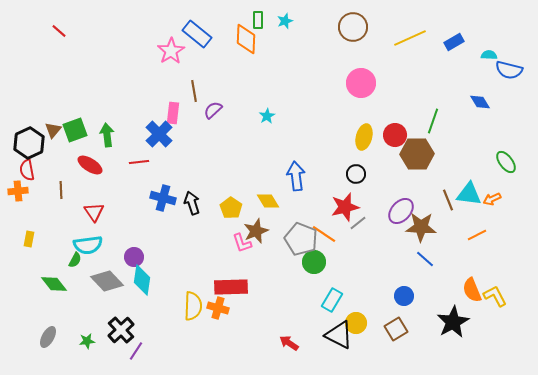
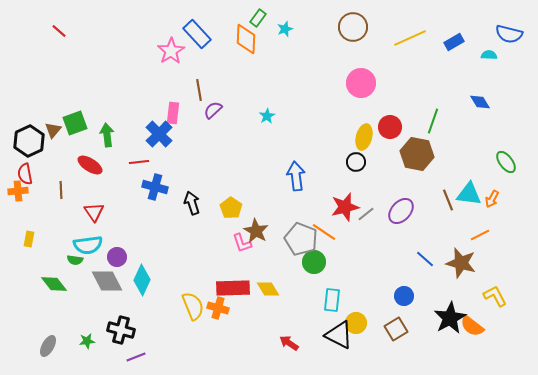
green rectangle at (258, 20): moved 2 px up; rotated 36 degrees clockwise
cyan star at (285, 21): moved 8 px down
blue rectangle at (197, 34): rotated 8 degrees clockwise
blue semicircle at (509, 70): moved 36 px up
brown line at (194, 91): moved 5 px right, 1 px up
green square at (75, 130): moved 7 px up
red circle at (395, 135): moved 5 px left, 8 px up
black hexagon at (29, 143): moved 2 px up
brown hexagon at (417, 154): rotated 12 degrees clockwise
red semicircle at (27, 170): moved 2 px left, 4 px down
black circle at (356, 174): moved 12 px up
blue cross at (163, 198): moved 8 px left, 11 px up
orange arrow at (492, 199): rotated 36 degrees counterclockwise
yellow diamond at (268, 201): moved 88 px down
gray line at (358, 223): moved 8 px right, 9 px up
brown star at (421, 227): moved 40 px right, 36 px down; rotated 12 degrees clockwise
brown star at (256, 231): rotated 20 degrees counterclockwise
orange line at (324, 234): moved 2 px up
orange line at (477, 235): moved 3 px right
purple circle at (134, 257): moved 17 px left
green semicircle at (75, 260): rotated 70 degrees clockwise
cyan diamond at (142, 280): rotated 16 degrees clockwise
gray diamond at (107, 281): rotated 16 degrees clockwise
red rectangle at (231, 287): moved 2 px right, 1 px down
orange semicircle at (472, 290): moved 36 px down; rotated 30 degrees counterclockwise
cyan rectangle at (332, 300): rotated 25 degrees counterclockwise
yellow semicircle at (193, 306): rotated 24 degrees counterclockwise
black star at (453, 322): moved 3 px left, 4 px up
black cross at (121, 330): rotated 32 degrees counterclockwise
gray ellipse at (48, 337): moved 9 px down
purple line at (136, 351): moved 6 px down; rotated 36 degrees clockwise
